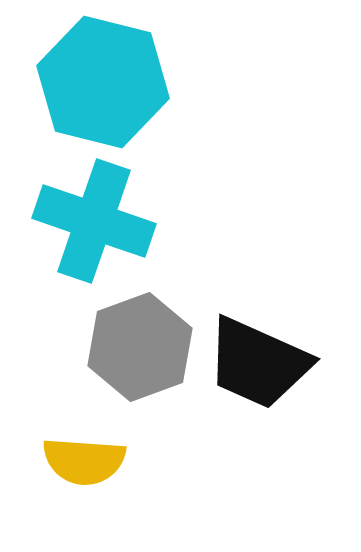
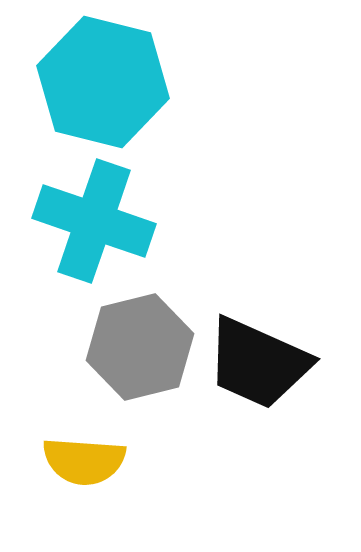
gray hexagon: rotated 6 degrees clockwise
